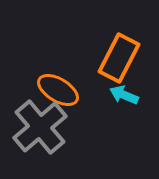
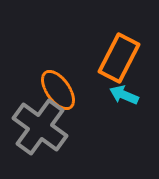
orange ellipse: rotated 24 degrees clockwise
gray cross: rotated 14 degrees counterclockwise
